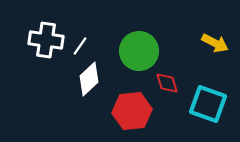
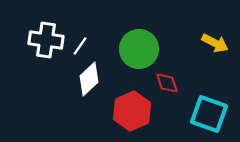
green circle: moved 2 px up
cyan square: moved 1 px right, 10 px down
red hexagon: rotated 18 degrees counterclockwise
